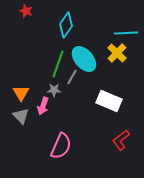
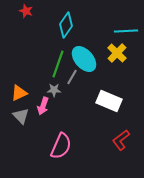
cyan line: moved 2 px up
orange triangle: moved 2 px left; rotated 36 degrees clockwise
